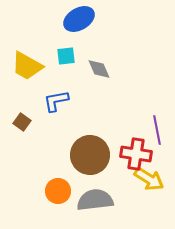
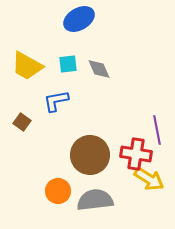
cyan square: moved 2 px right, 8 px down
